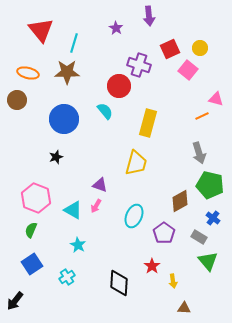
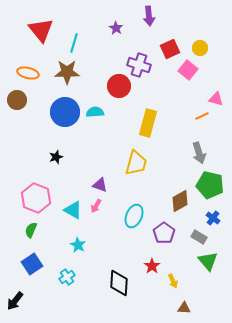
cyan semicircle: moved 10 px left, 1 px down; rotated 54 degrees counterclockwise
blue circle: moved 1 px right, 7 px up
yellow arrow: rotated 16 degrees counterclockwise
